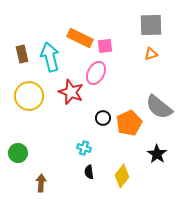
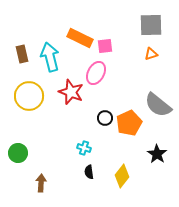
gray semicircle: moved 1 px left, 2 px up
black circle: moved 2 px right
